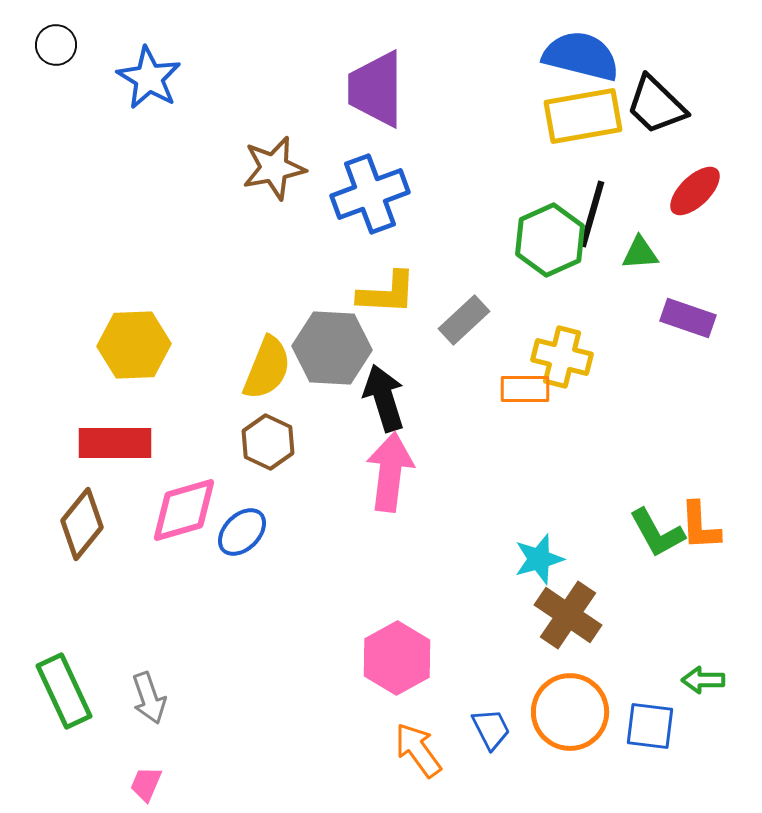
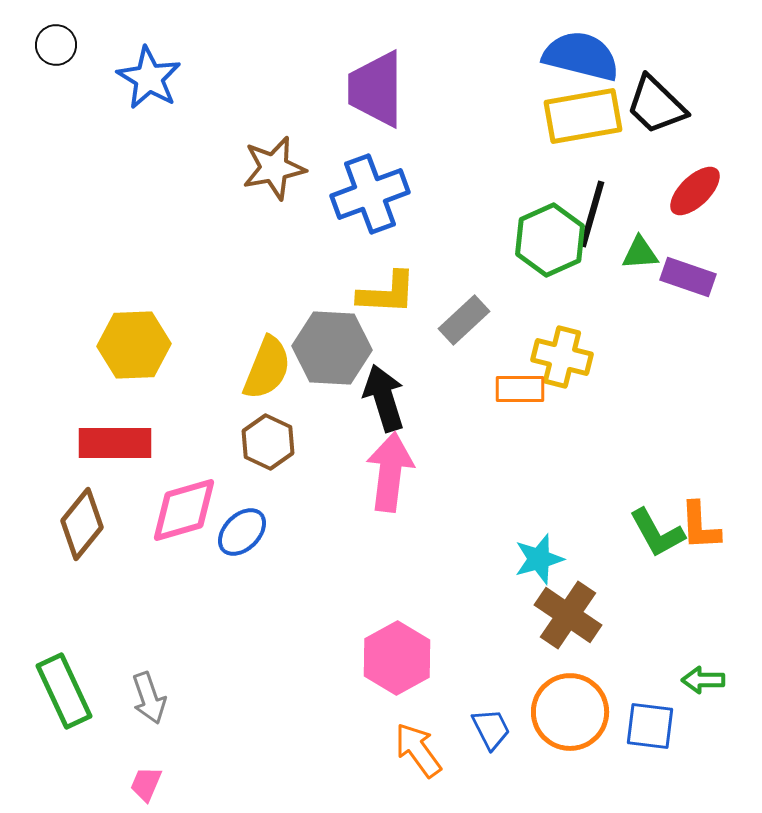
purple rectangle: moved 41 px up
orange rectangle: moved 5 px left
